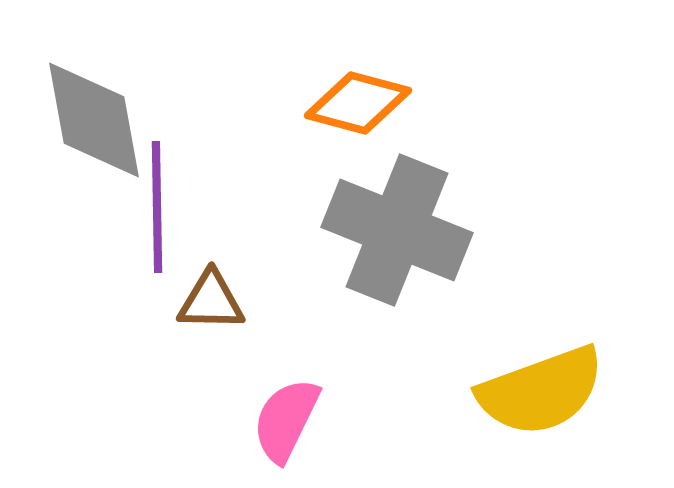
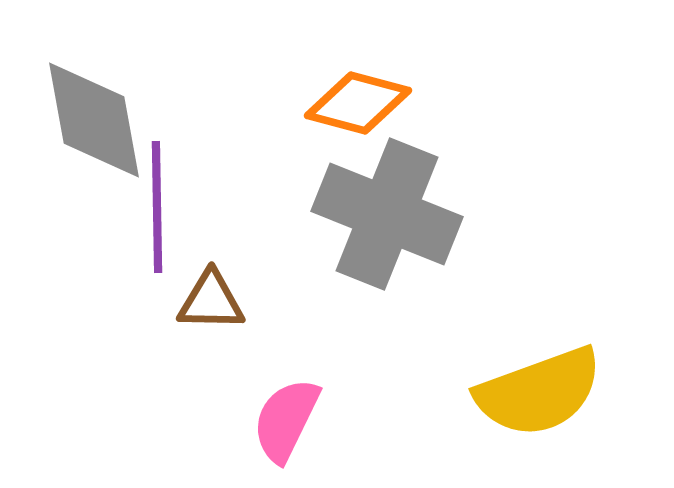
gray cross: moved 10 px left, 16 px up
yellow semicircle: moved 2 px left, 1 px down
